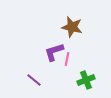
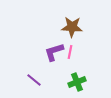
brown star: rotated 10 degrees counterclockwise
pink line: moved 3 px right, 7 px up
green cross: moved 9 px left, 2 px down
